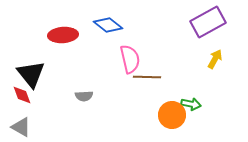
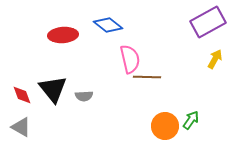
black triangle: moved 22 px right, 15 px down
green arrow: moved 16 px down; rotated 66 degrees counterclockwise
orange circle: moved 7 px left, 11 px down
